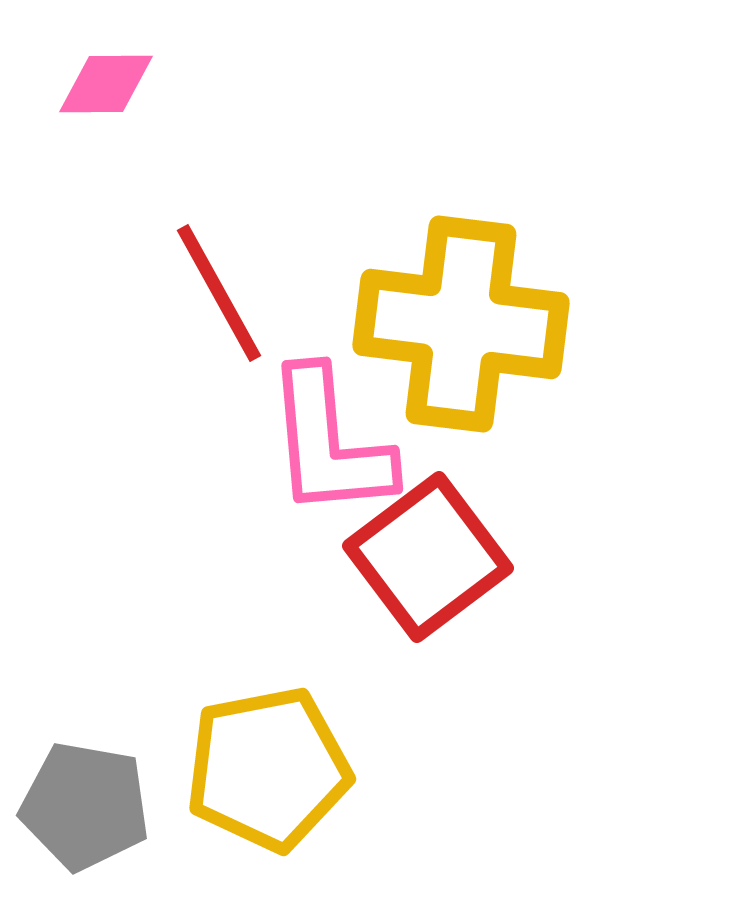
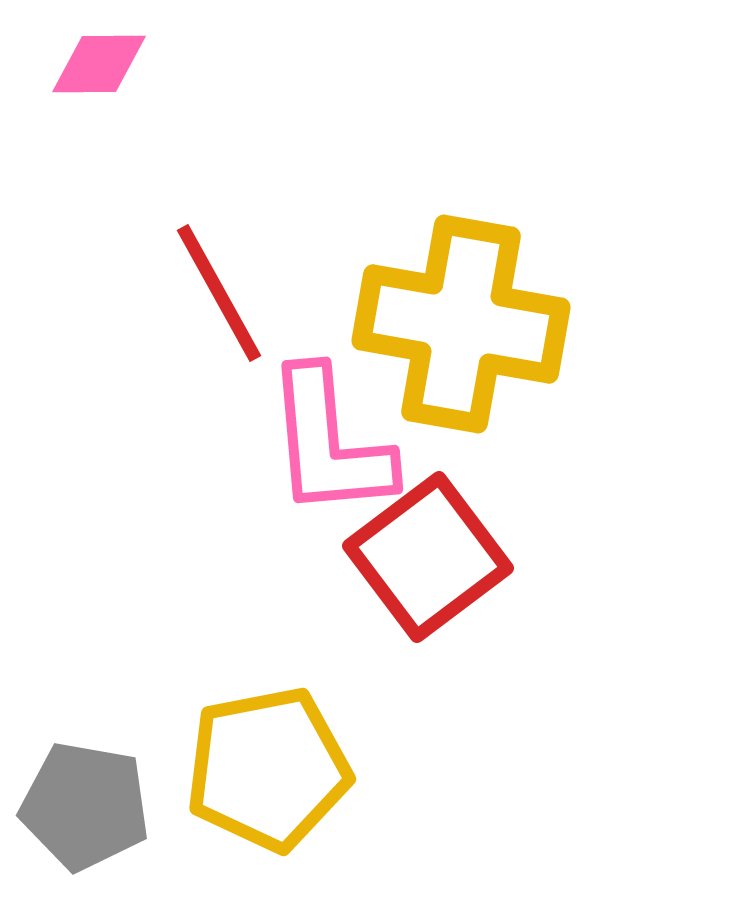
pink diamond: moved 7 px left, 20 px up
yellow cross: rotated 3 degrees clockwise
